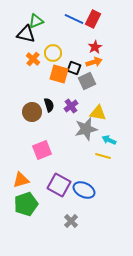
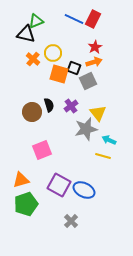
gray square: moved 1 px right
yellow triangle: rotated 42 degrees clockwise
